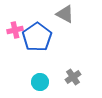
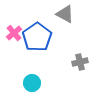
pink cross: moved 1 px left, 3 px down; rotated 28 degrees counterclockwise
gray cross: moved 7 px right, 15 px up; rotated 21 degrees clockwise
cyan circle: moved 8 px left, 1 px down
